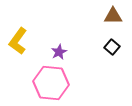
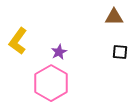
brown triangle: moved 1 px right, 1 px down
black square: moved 8 px right, 5 px down; rotated 35 degrees counterclockwise
pink hexagon: rotated 24 degrees clockwise
